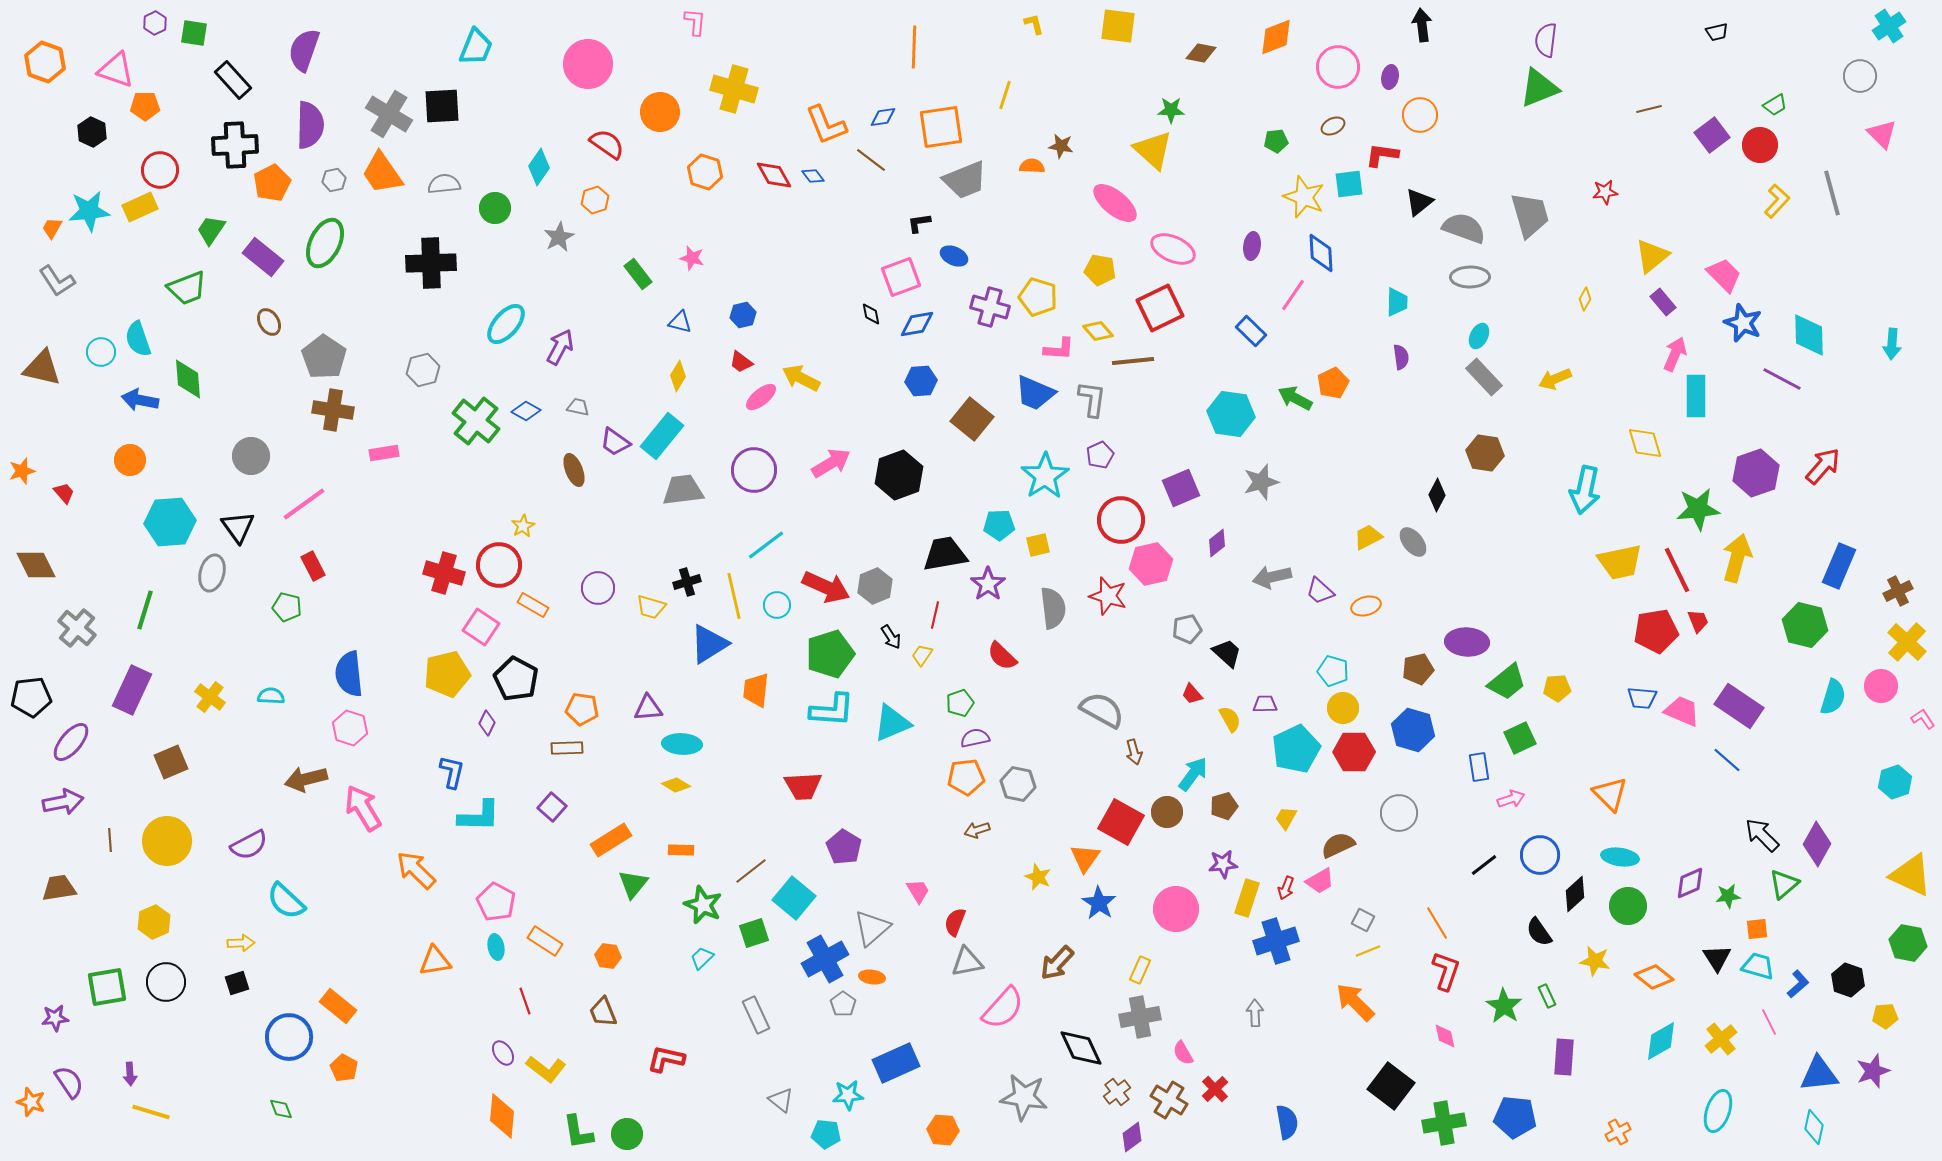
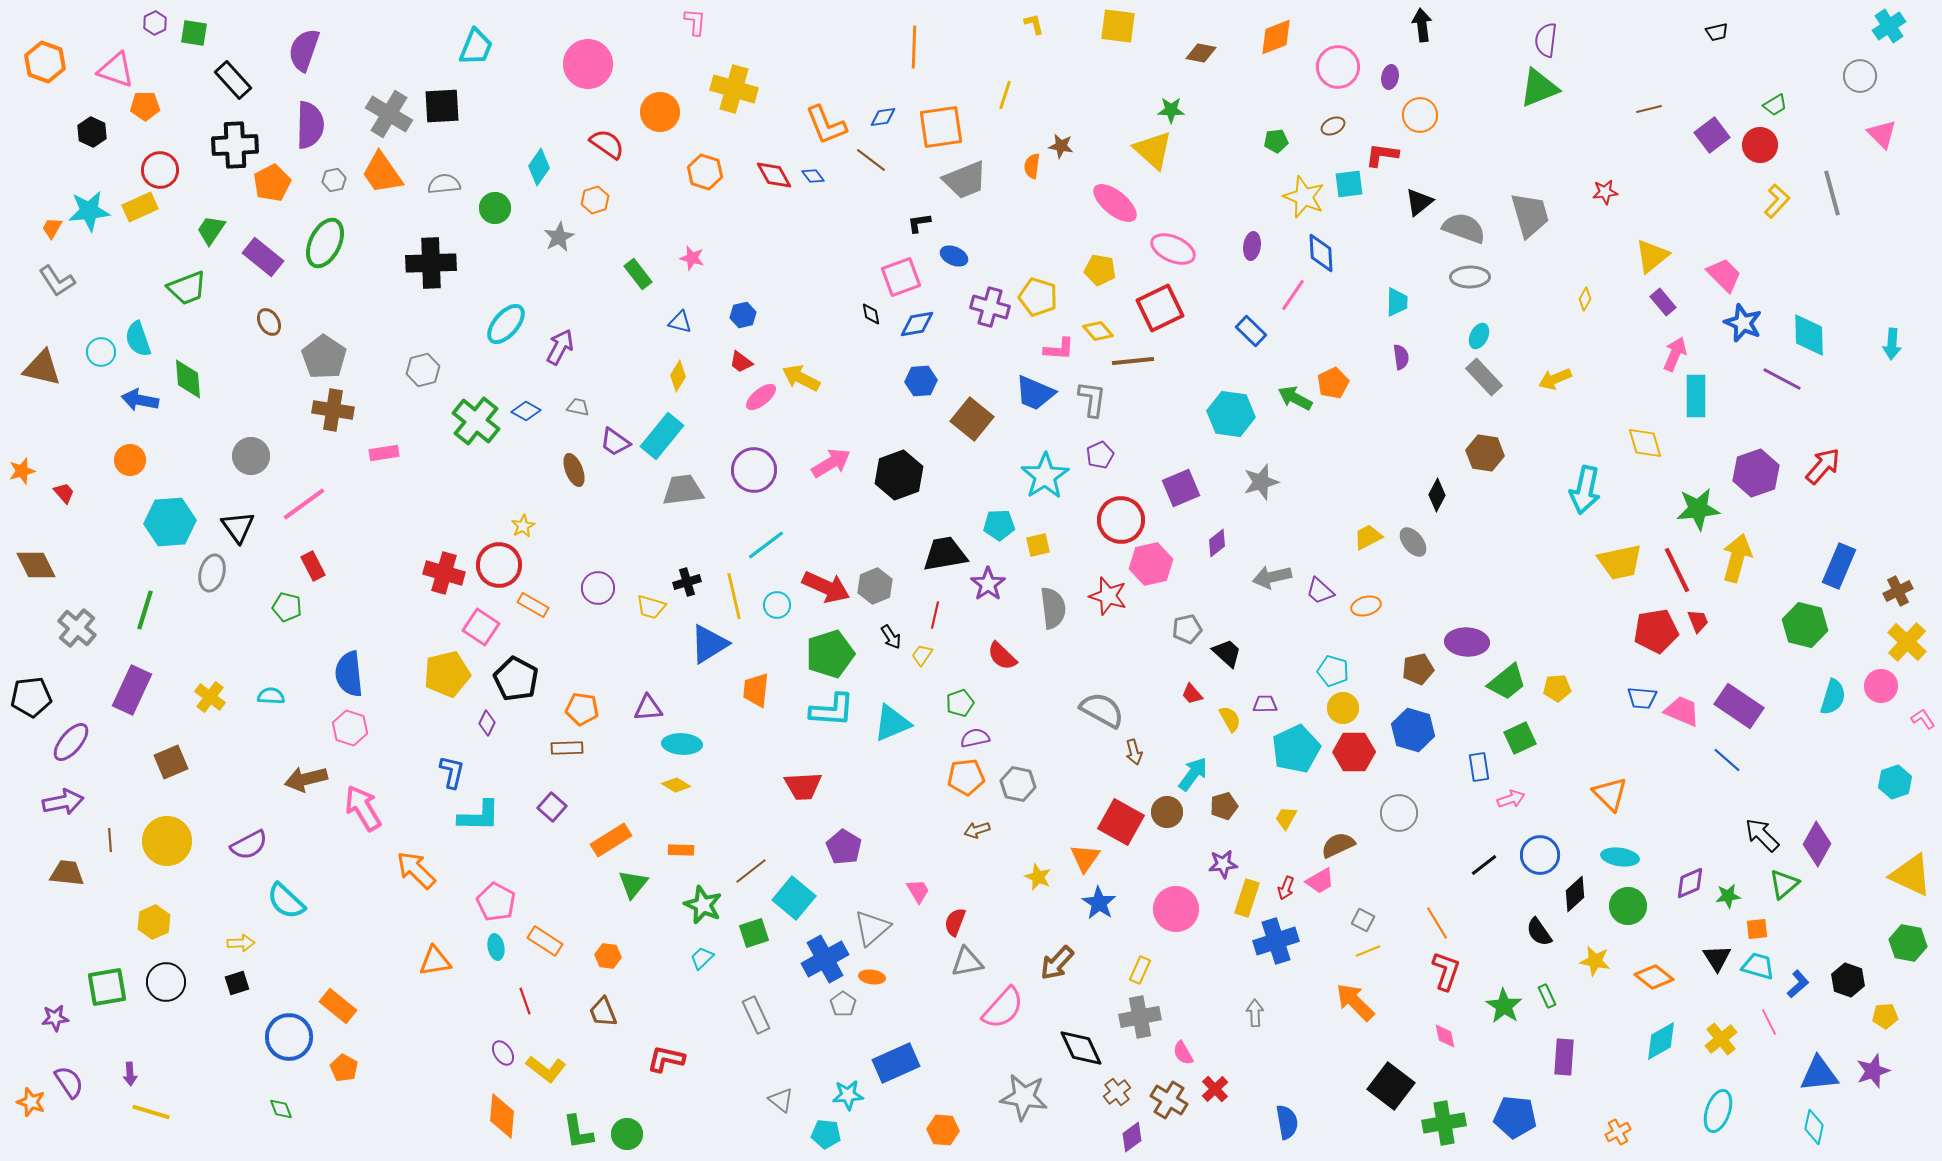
orange semicircle at (1032, 166): rotated 85 degrees counterclockwise
brown trapezoid at (59, 888): moved 8 px right, 15 px up; rotated 15 degrees clockwise
